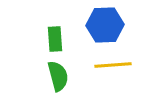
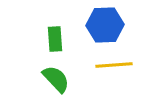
yellow line: moved 1 px right
green semicircle: moved 2 px left, 3 px down; rotated 28 degrees counterclockwise
